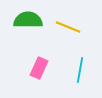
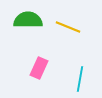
cyan line: moved 9 px down
